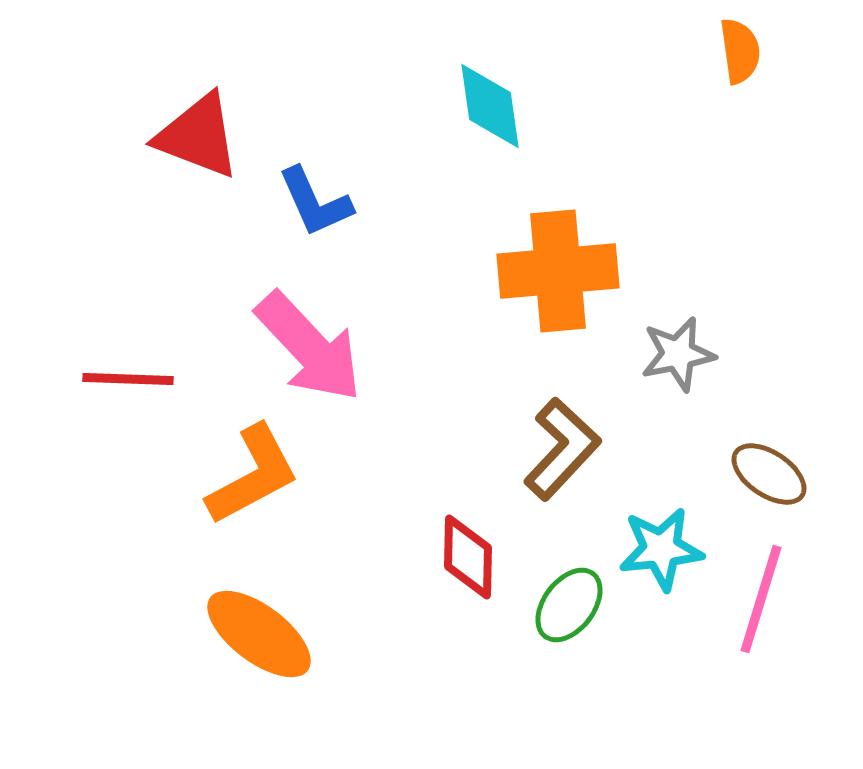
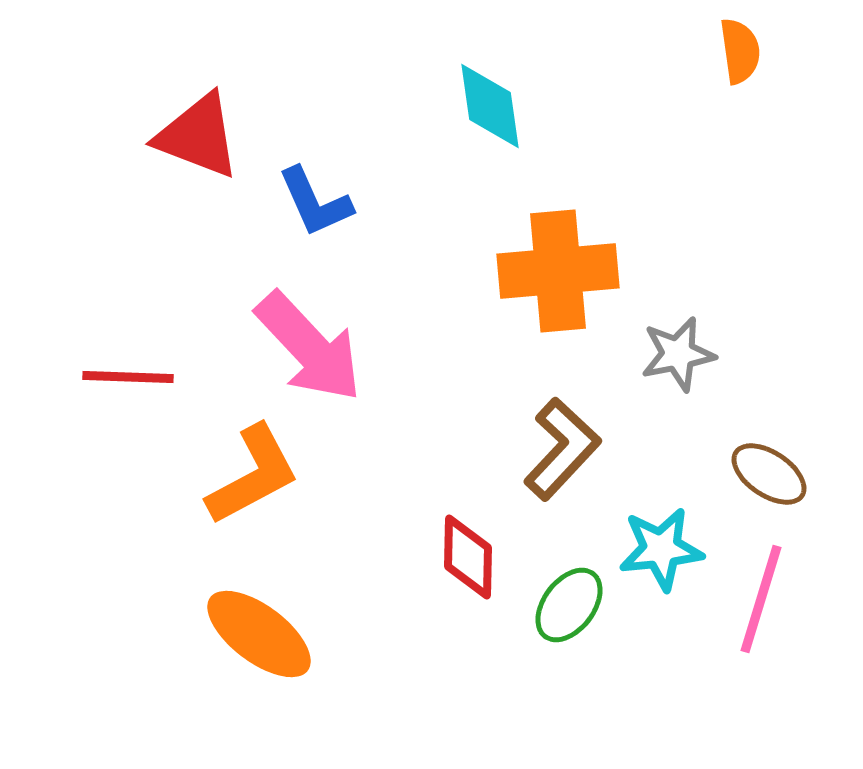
red line: moved 2 px up
